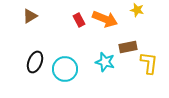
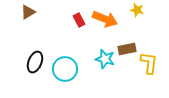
brown triangle: moved 2 px left, 4 px up
brown rectangle: moved 1 px left, 2 px down
cyan star: moved 3 px up
